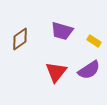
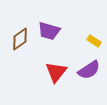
purple trapezoid: moved 13 px left
